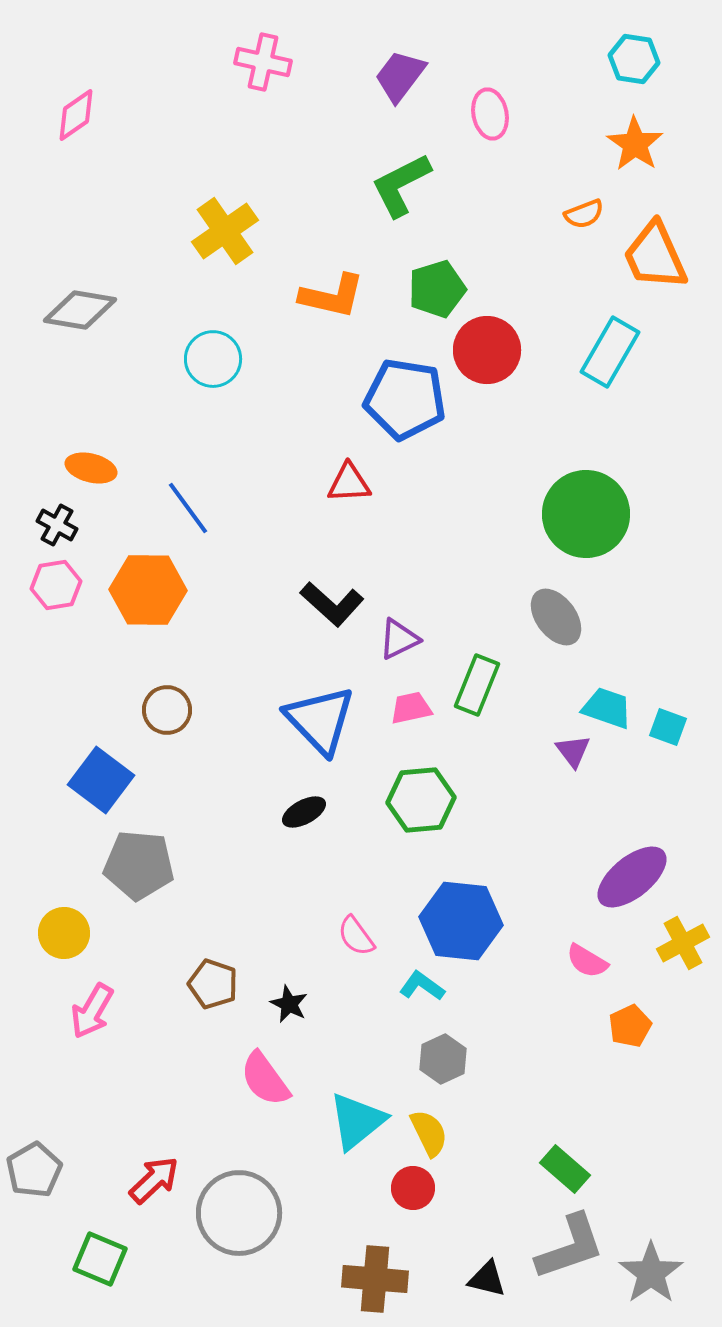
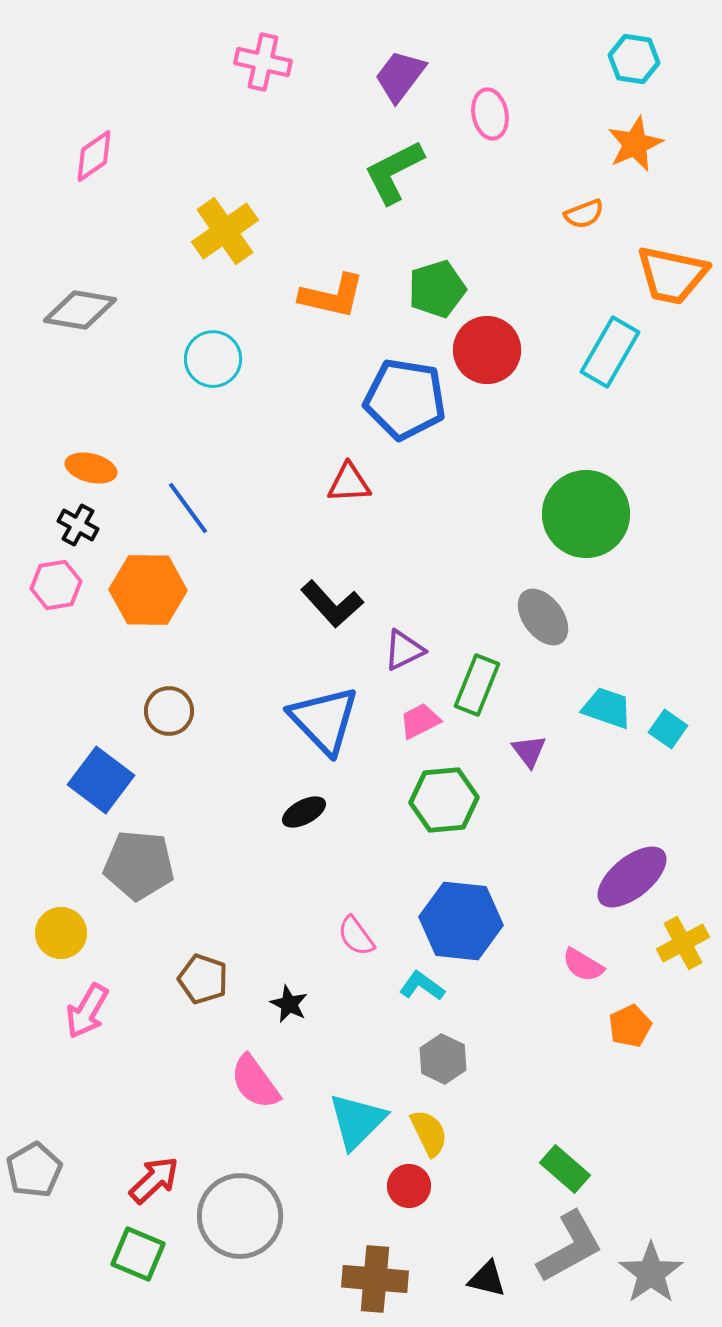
pink diamond at (76, 115): moved 18 px right, 41 px down
orange star at (635, 144): rotated 14 degrees clockwise
green L-shape at (401, 185): moved 7 px left, 13 px up
orange trapezoid at (655, 256): moved 17 px right, 19 px down; rotated 54 degrees counterclockwise
black cross at (57, 525): moved 21 px right
black L-shape at (332, 604): rotated 6 degrees clockwise
gray ellipse at (556, 617): moved 13 px left
purple triangle at (399, 639): moved 5 px right, 11 px down
pink trapezoid at (411, 708): moved 9 px right, 13 px down; rotated 15 degrees counterclockwise
brown circle at (167, 710): moved 2 px right, 1 px down
blue triangle at (320, 720): moved 4 px right
cyan square at (668, 727): moved 2 px down; rotated 15 degrees clockwise
purple triangle at (573, 751): moved 44 px left
green hexagon at (421, 800): moved 23 px right
yellow circle at (64, 933): moved 3 px left
pink semicircle at (587, 961): moved 4 px left, 4 px down
brown pentagon at (213, 984): moved 10 px left, 5 px up
pink arrow at (92, 1011): moved 5 px left
gray hexagon at (443, 1059): rotated 9 degrees counterclockwise
pink semicircle at (265, 1079): moved 10 px left, 3 px down
cyan triangle at (357, 1121): rotated 6 degrees counterclockwise
red circle at (413, 1188): moved 4 px left, 2 px up
gray circle at (239, 1213): moved 1 px right, 3 px down
gray L-shape at (570, 1247): rotated 10 degrees counterclockwise
green square at (100, 1259): moved 38 px right, 5 px up
